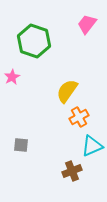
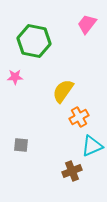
green hexagon: rotated 8 degrees counterclockwise
pink star: moved 3 px right; rotated 28 degrees clockwise
yellow semicircle: moved 4 px left
